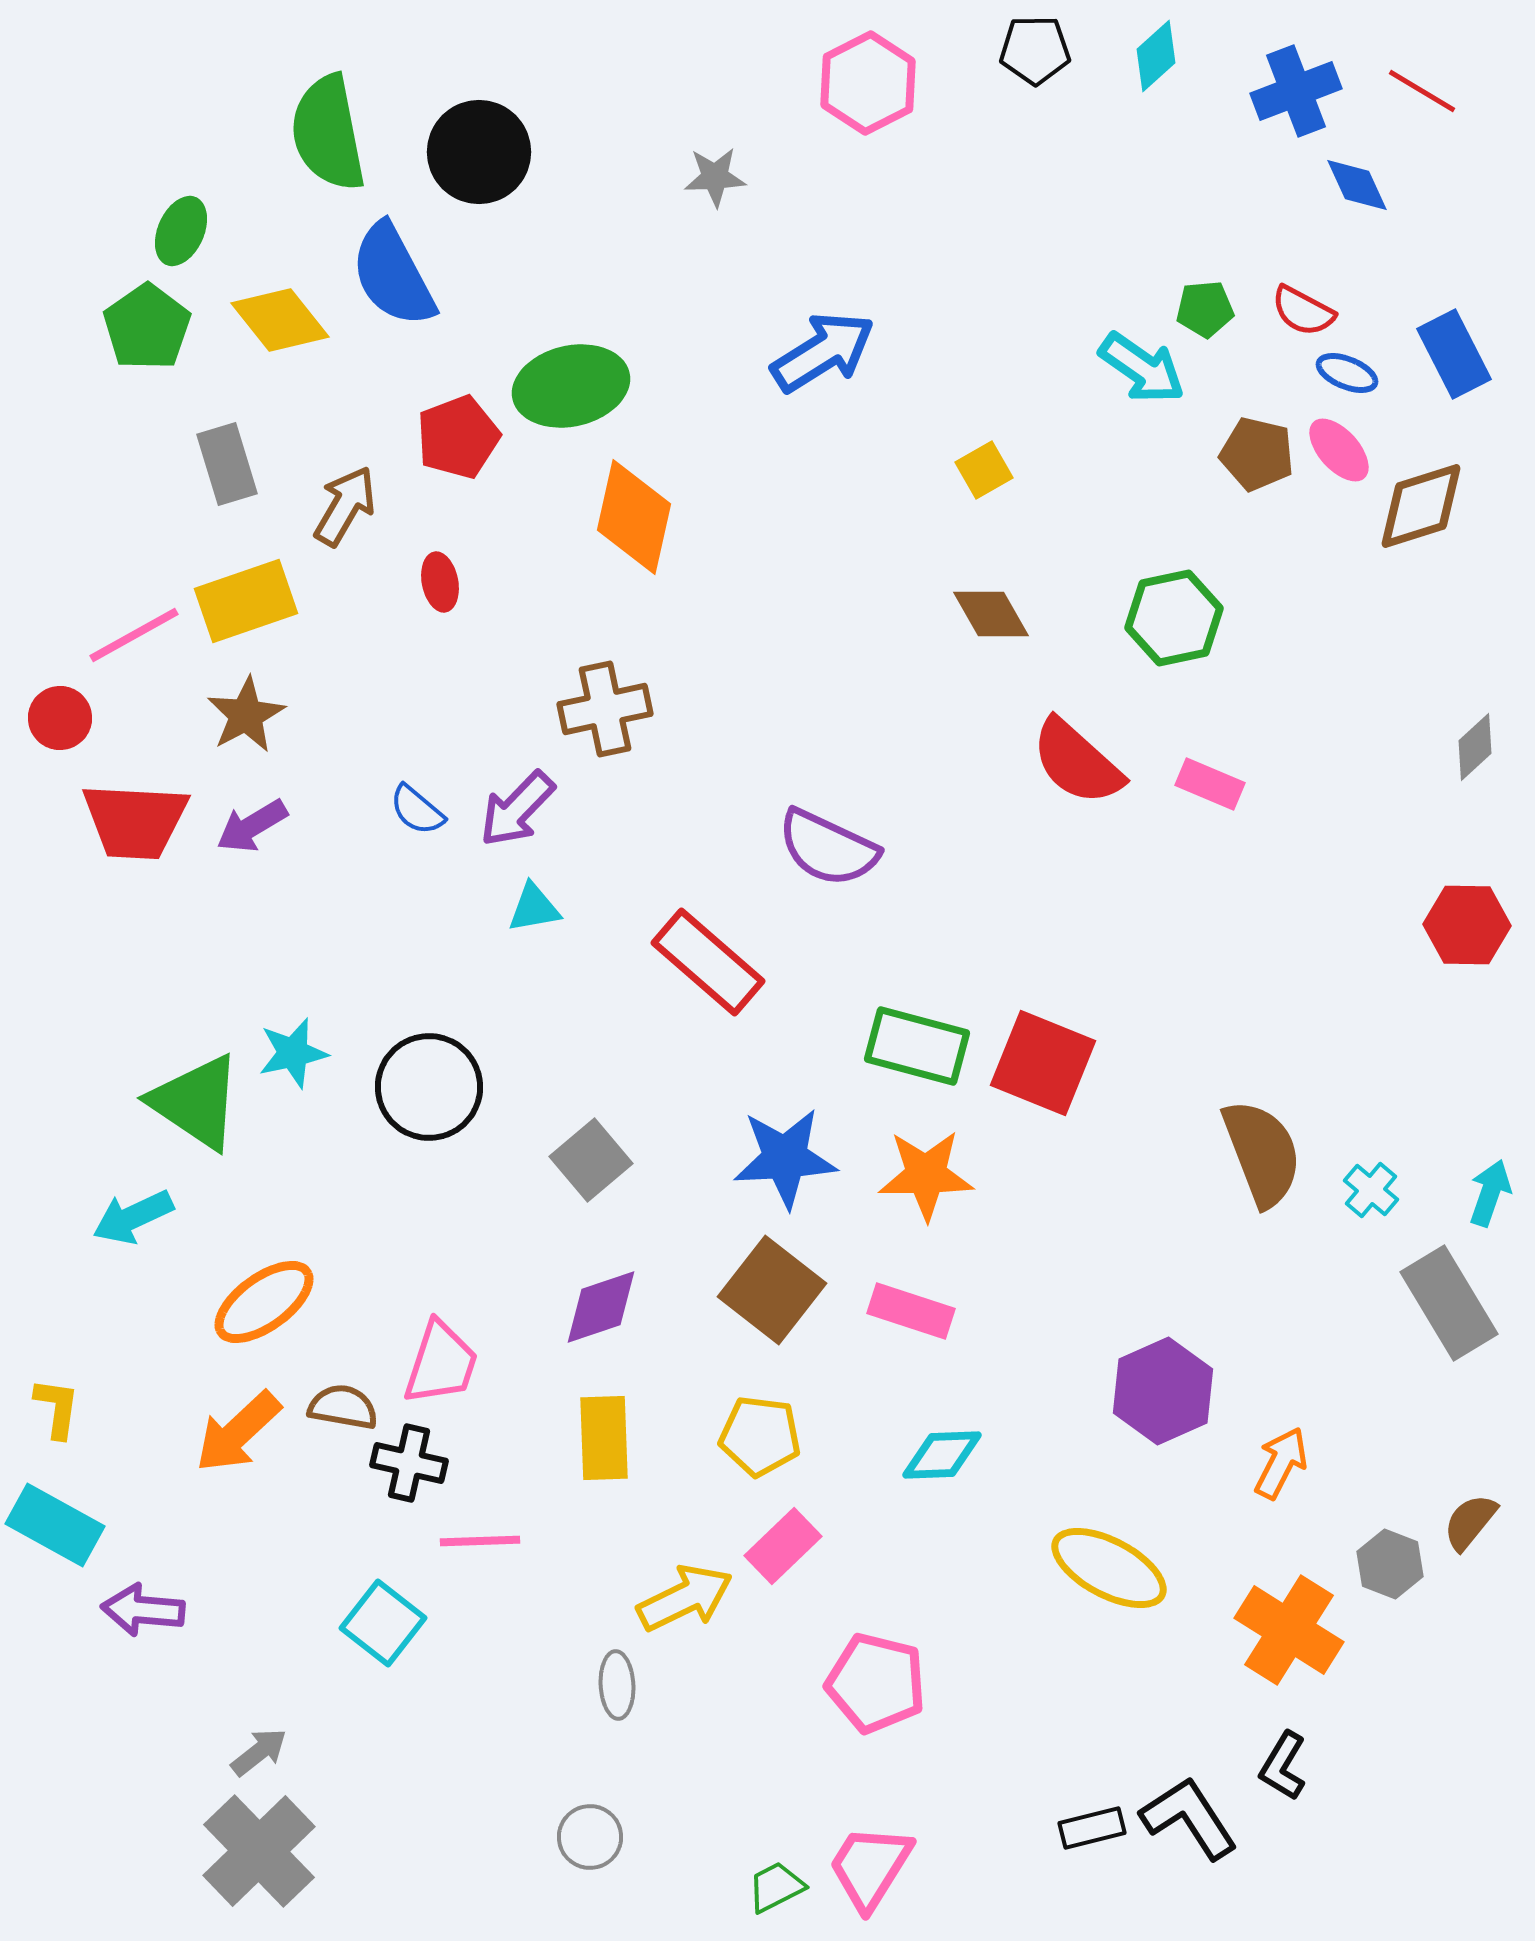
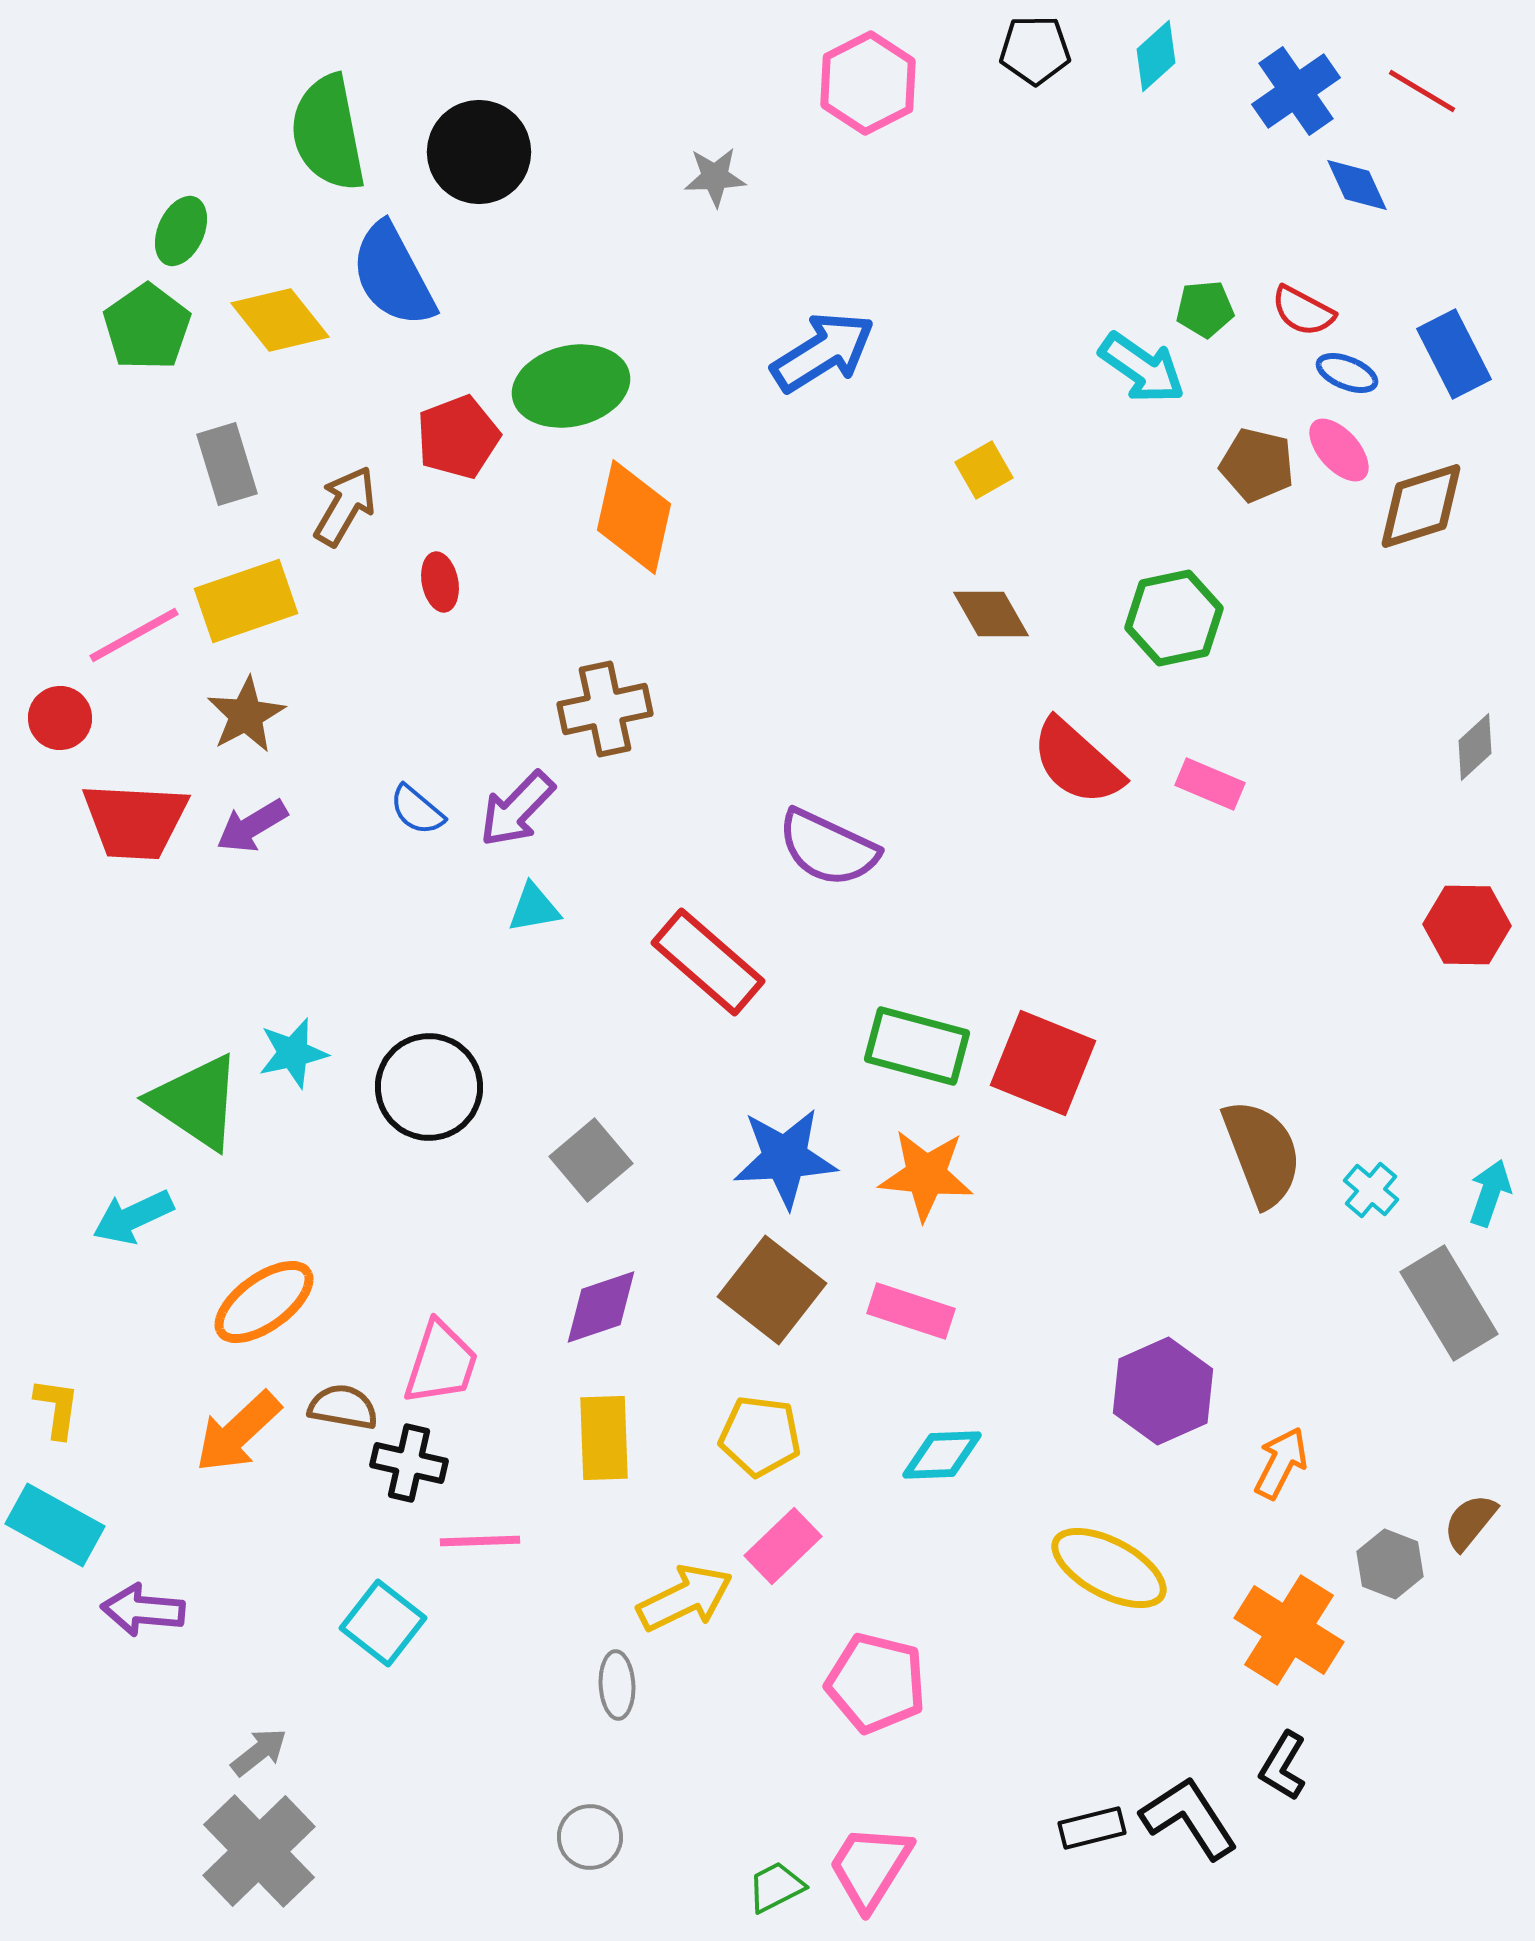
blue cross at (1296, 91): rotated 14 degrees counterclockwise
brown pentagon at (1257, 454): moved 11 px down
orange star at (926, 1175): rotated 6 degrees clockwise
